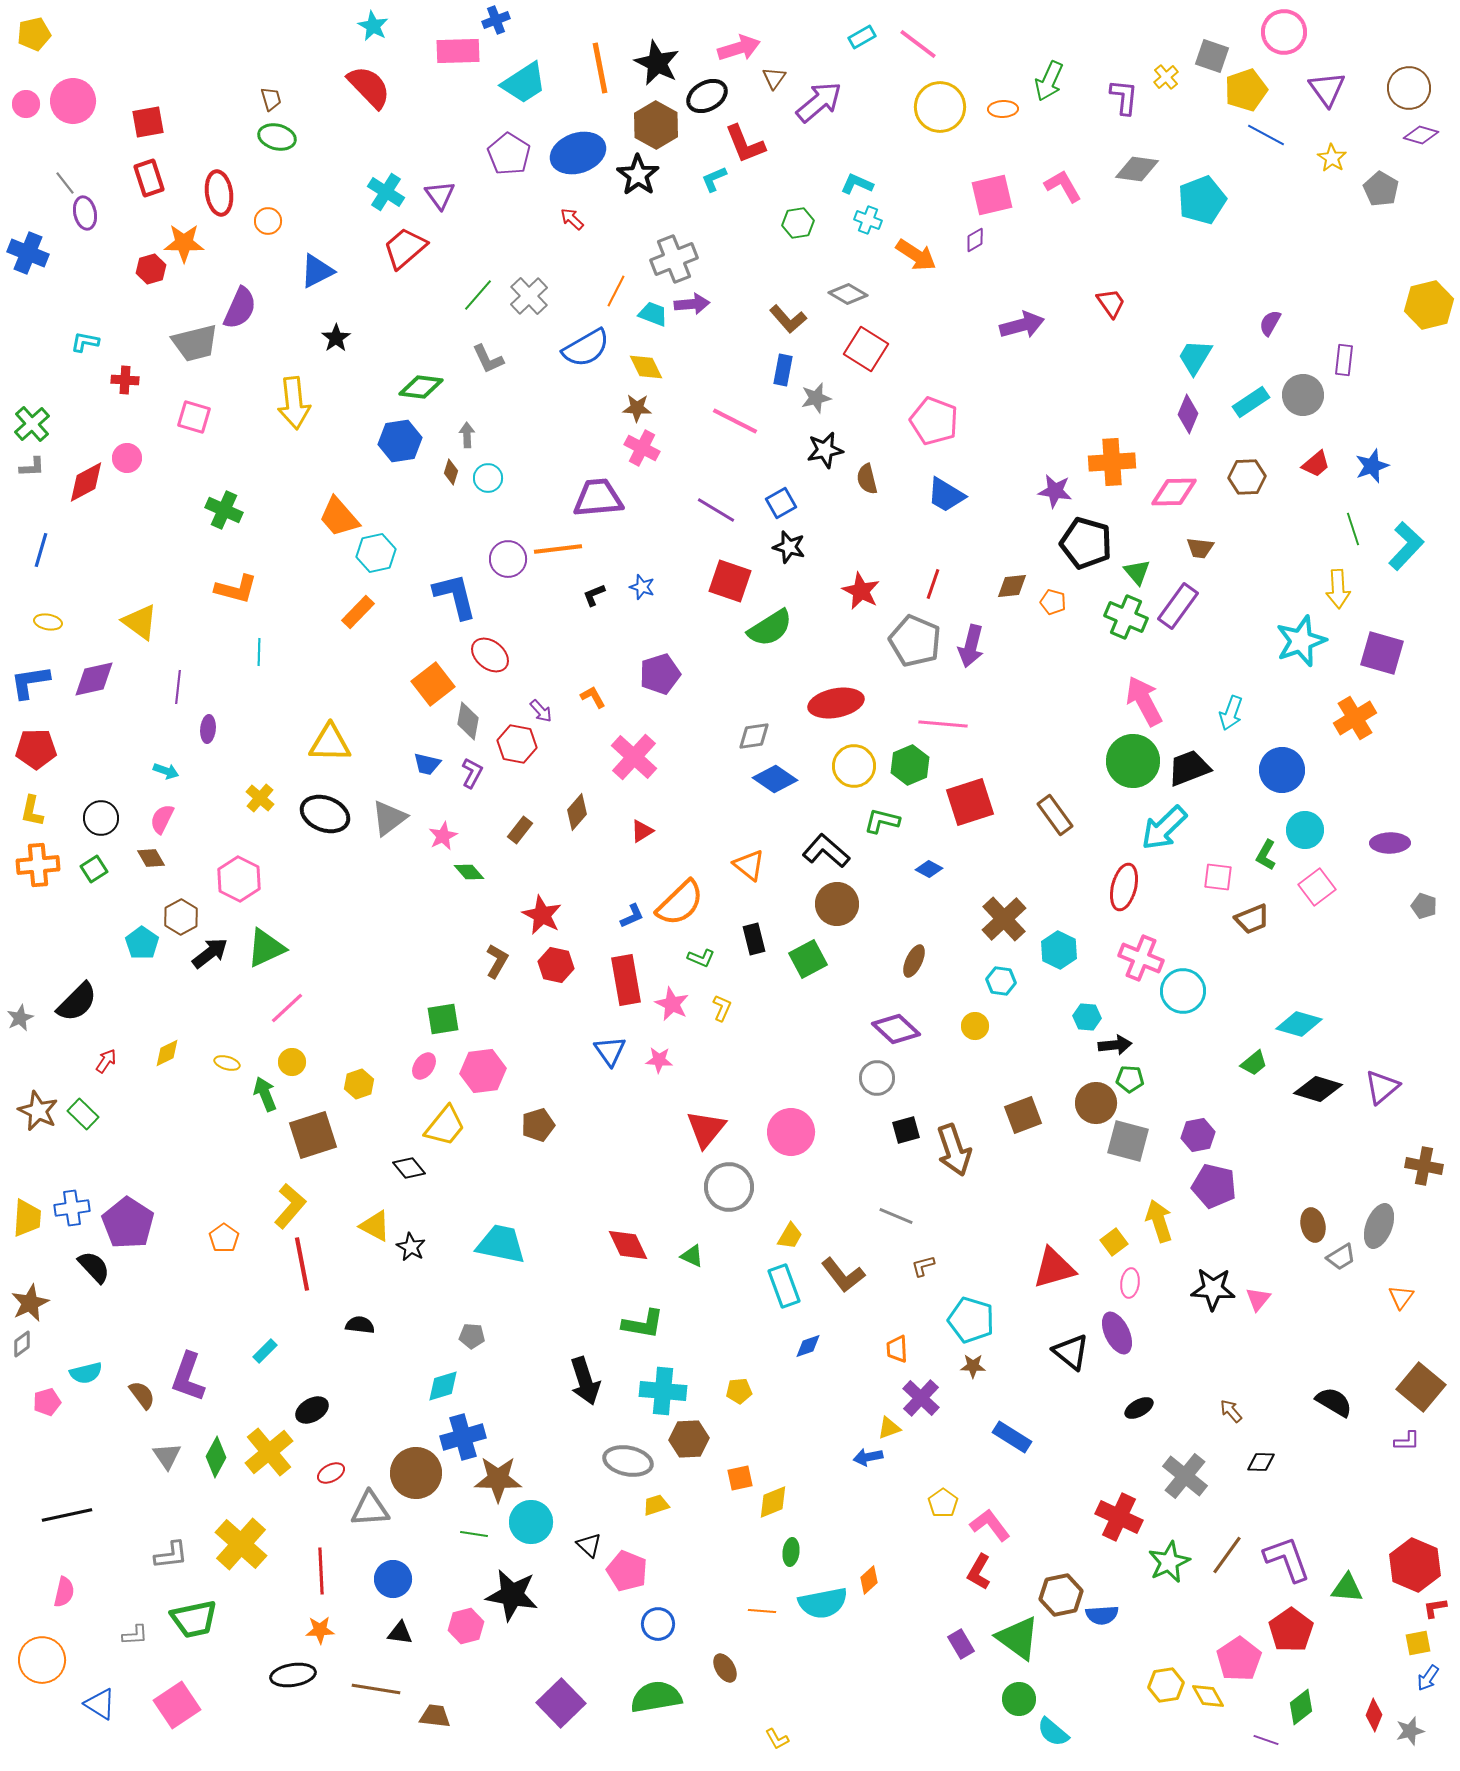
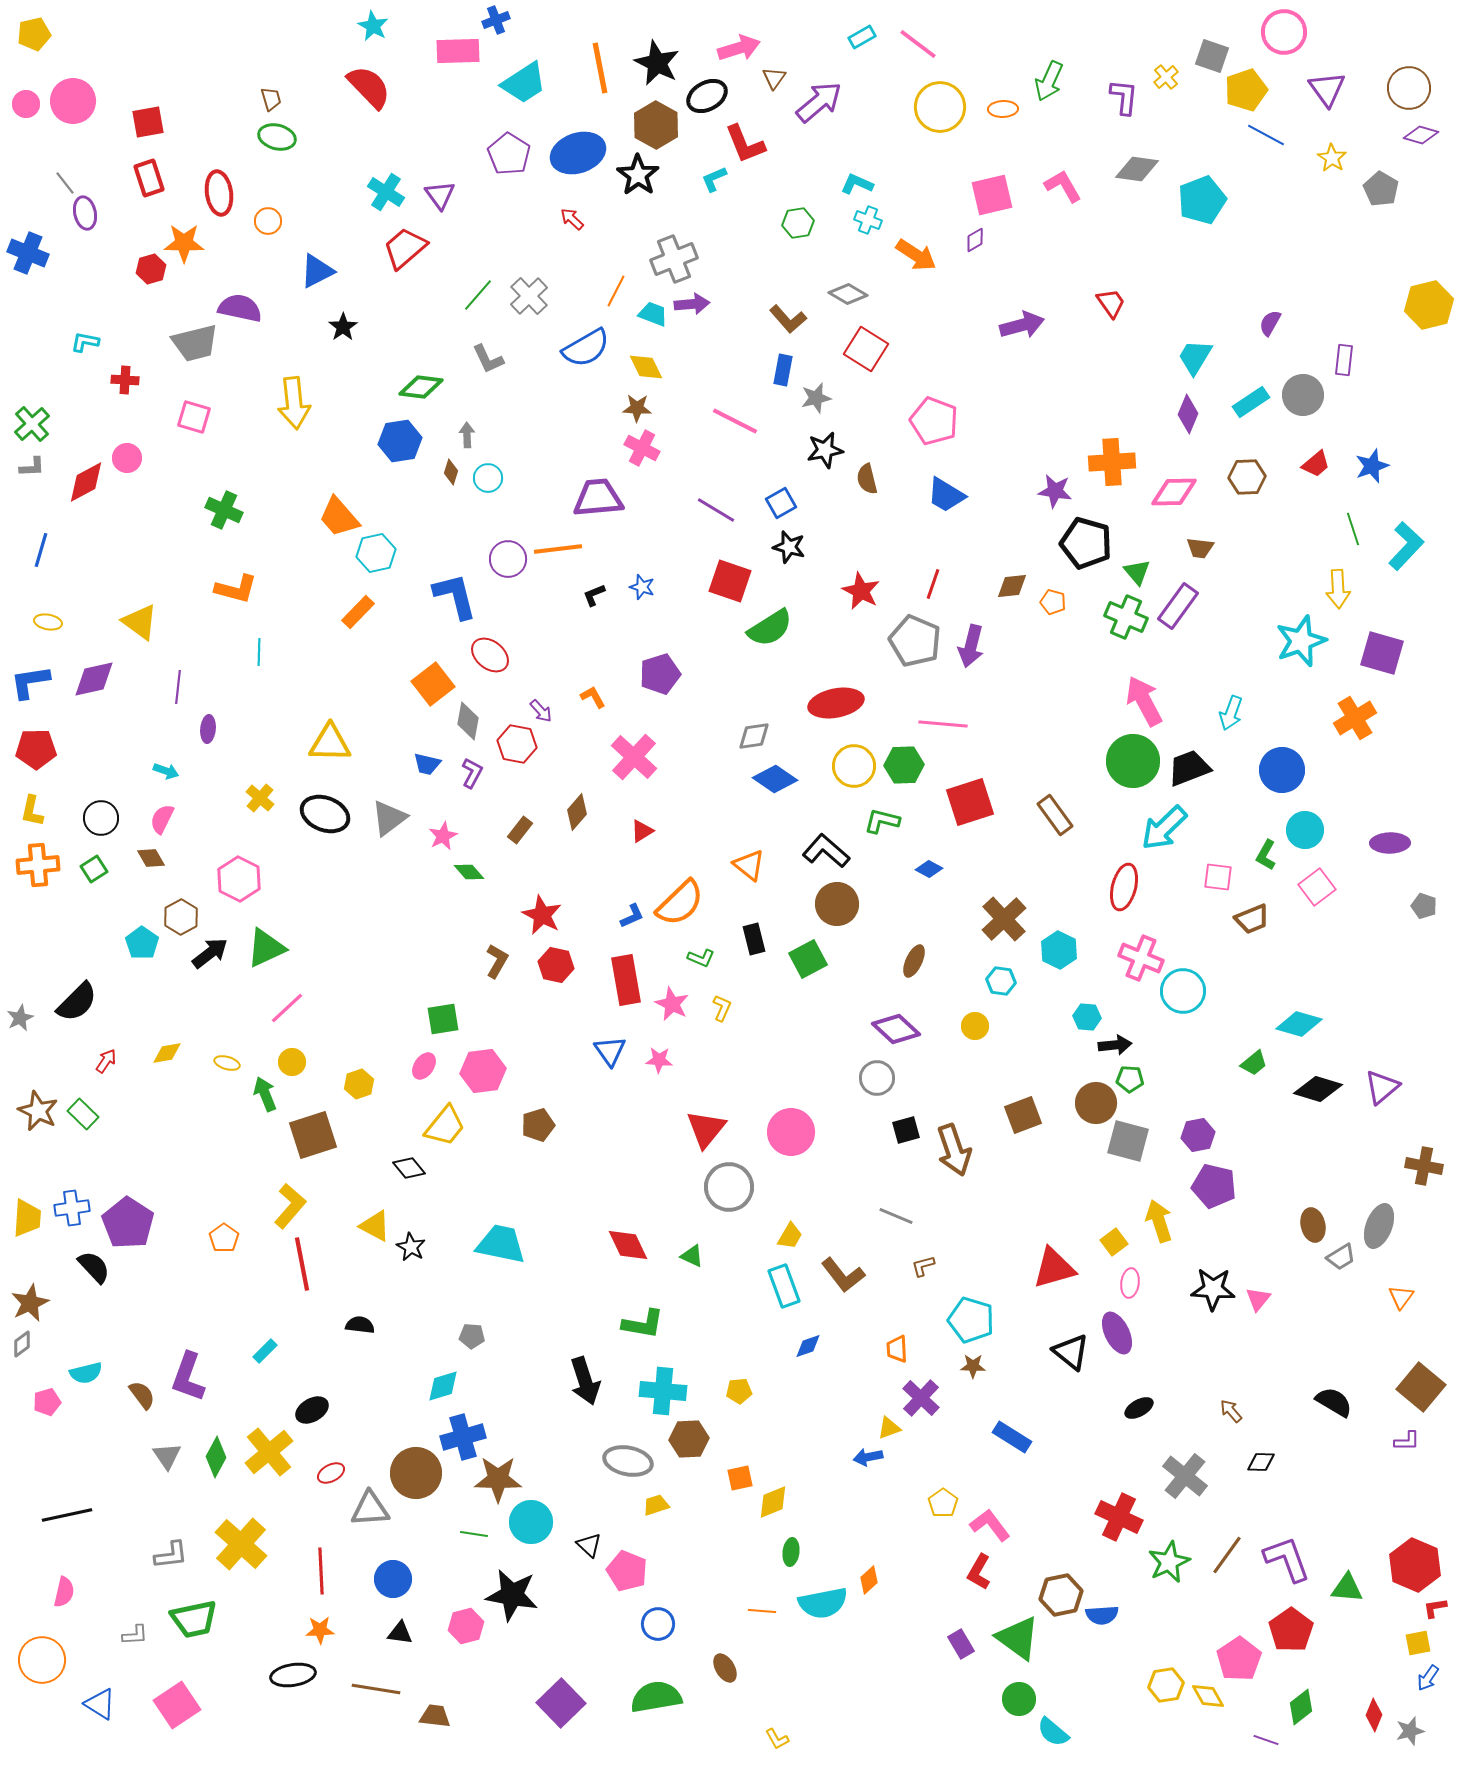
purple semicircle at (240, 308): rotated 102 degrees counterclockwise
black star at (336, 338): moved 7 px right, 11 px up
green hexagon at (910, 765): moved 6 px left; rotated 21 degrees clockwise
yellow diamond at (167, 1053): rotated 16 degrees clockwise
